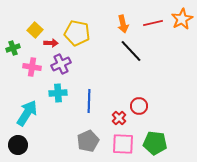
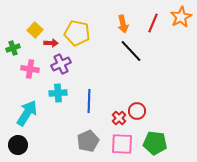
orange star: moved 1 px left, 2 px up
red line: rotated 54 degrees counterclockwise
pink cross: moved 2 px left, 2 px down
red circle: moved 2 px left, 5 px down
pink square: moved 1 px left
